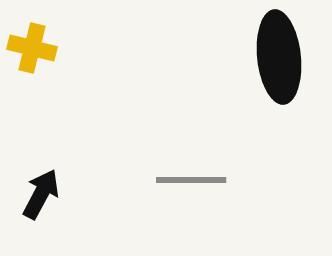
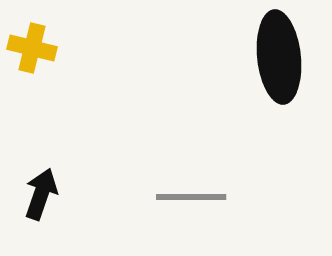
gray line: moved 17 px down
black arrow: rotated 9 degrees counterclockwise
